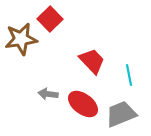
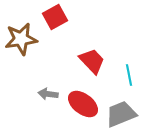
red square: moved 5 px right, 2 px up; rotated 15 degrees clockwise
